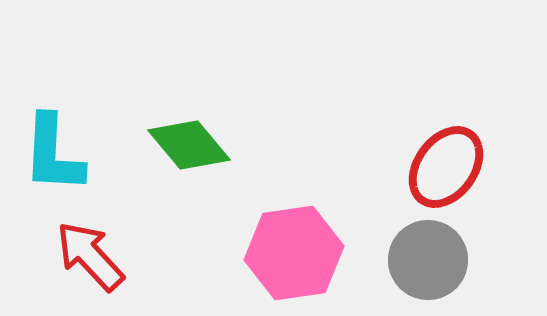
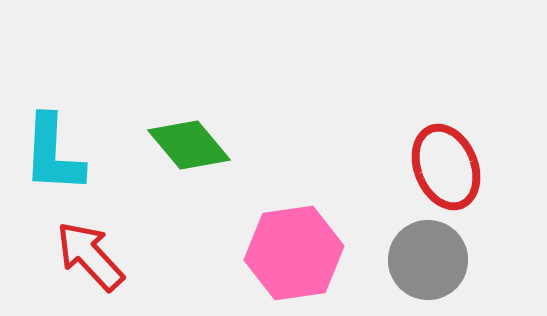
red ellipse: rotated 58 degrees counterclockwise
